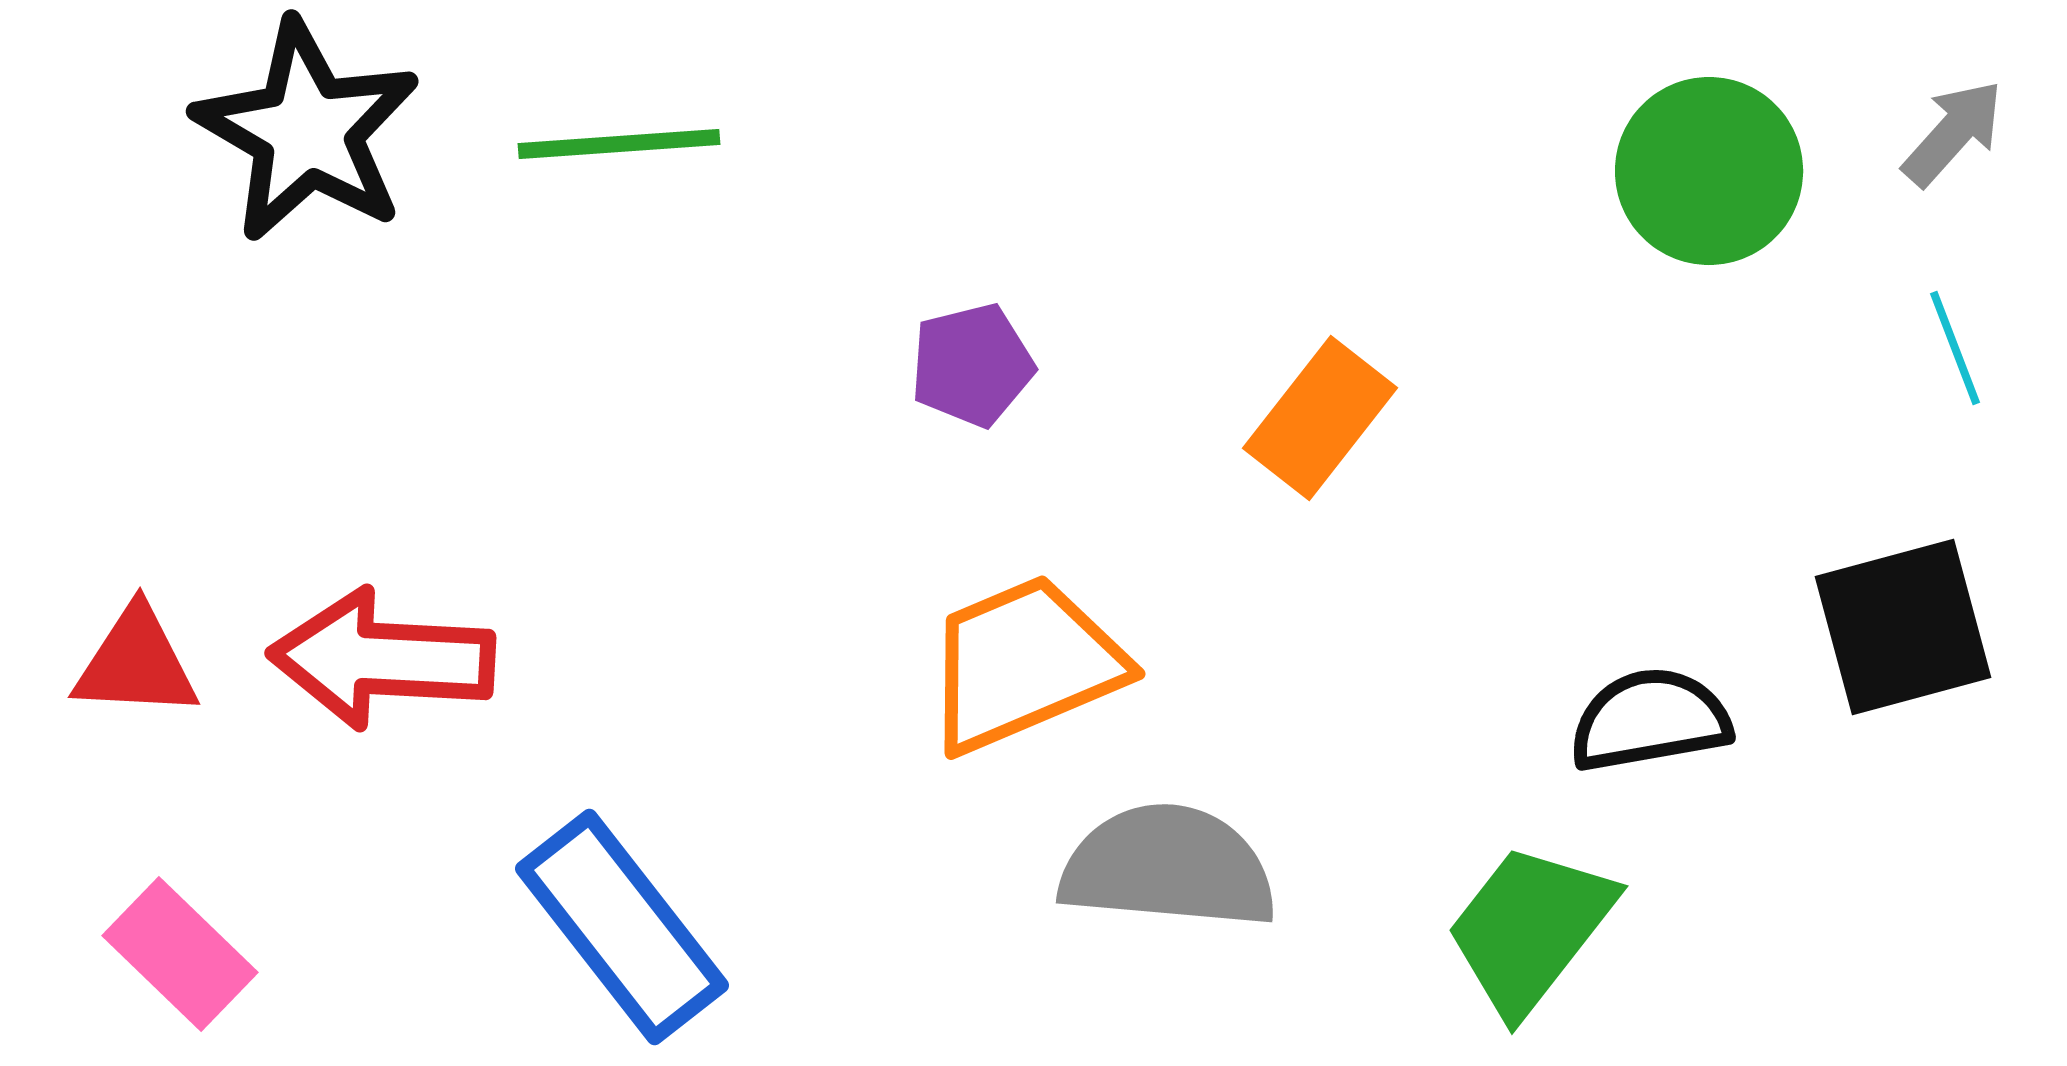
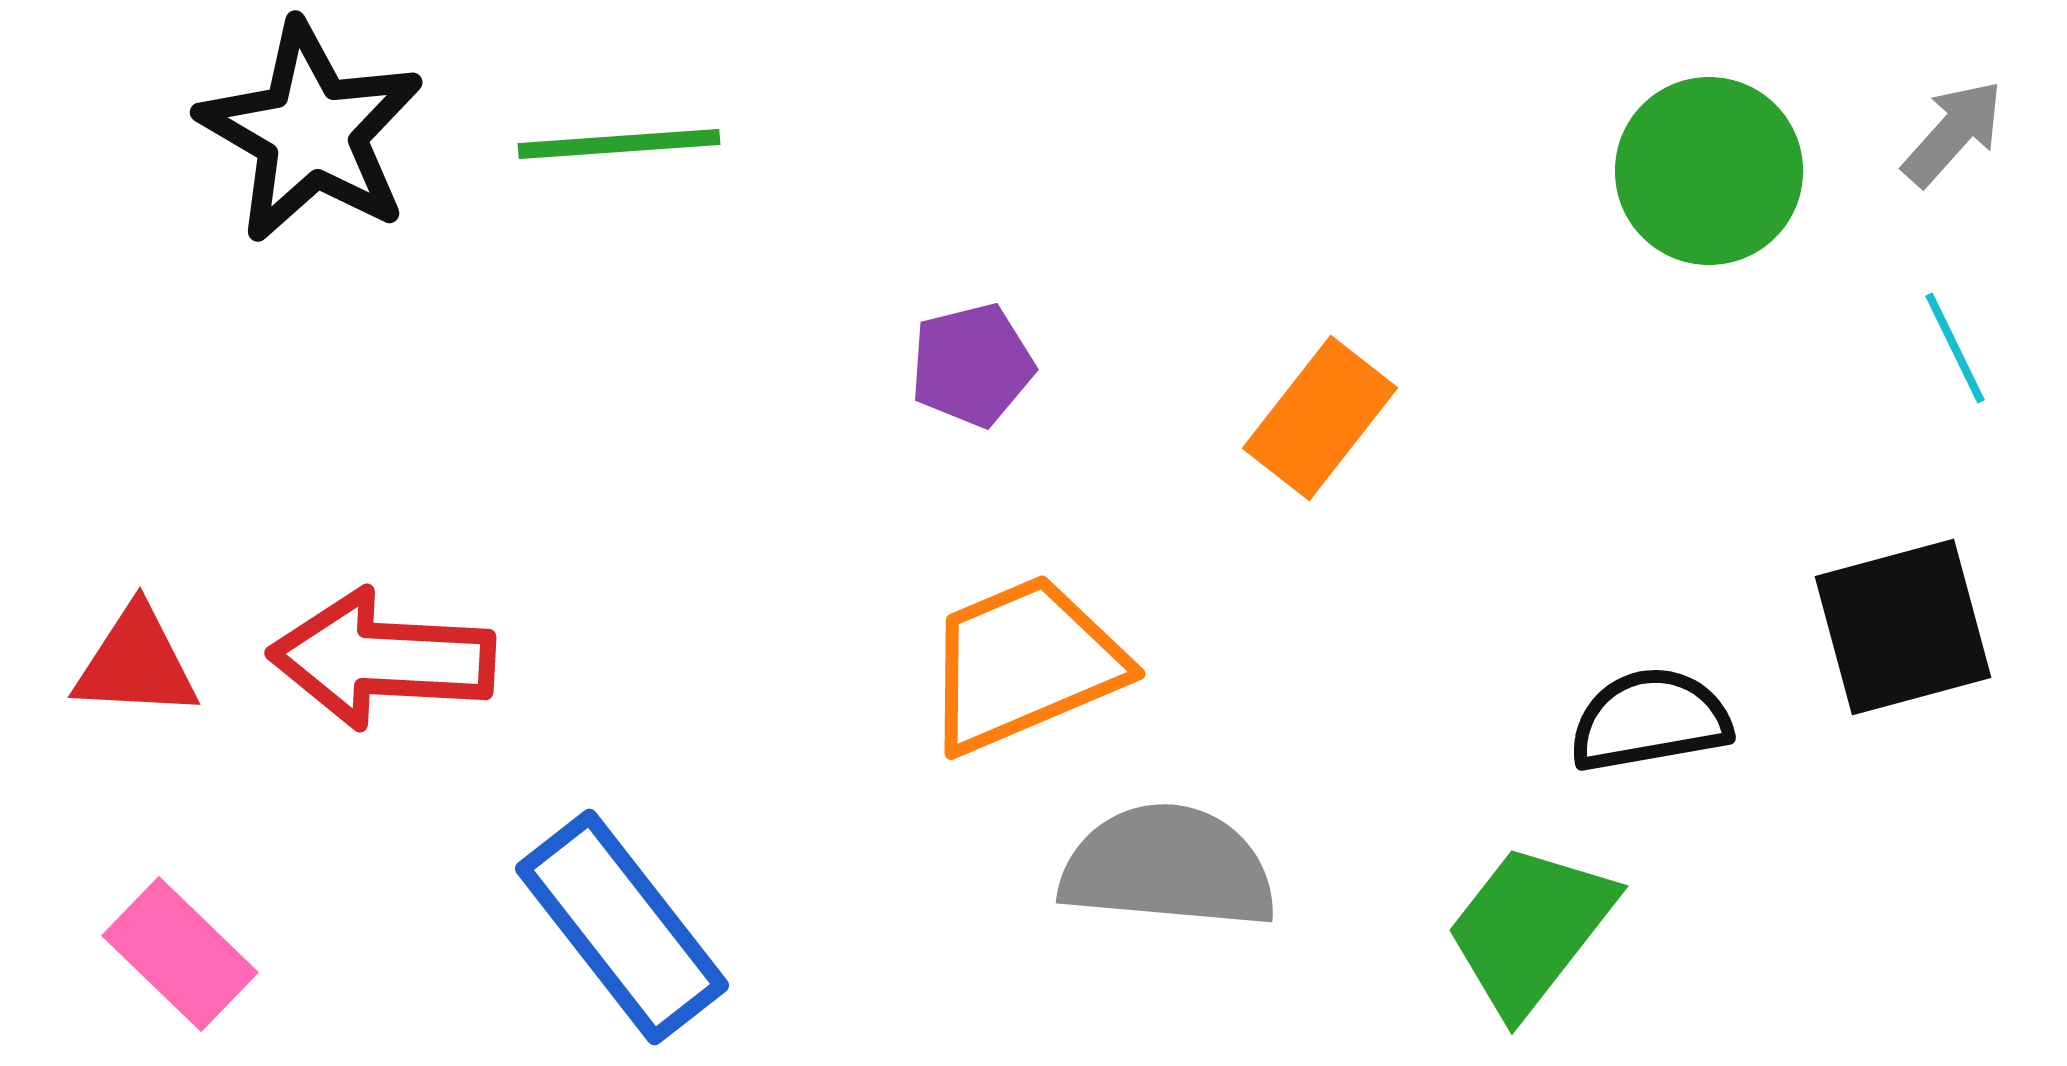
black star: moved 4 px right, 1 px down
cyan line: rotated 5 degrees counterclockwise
